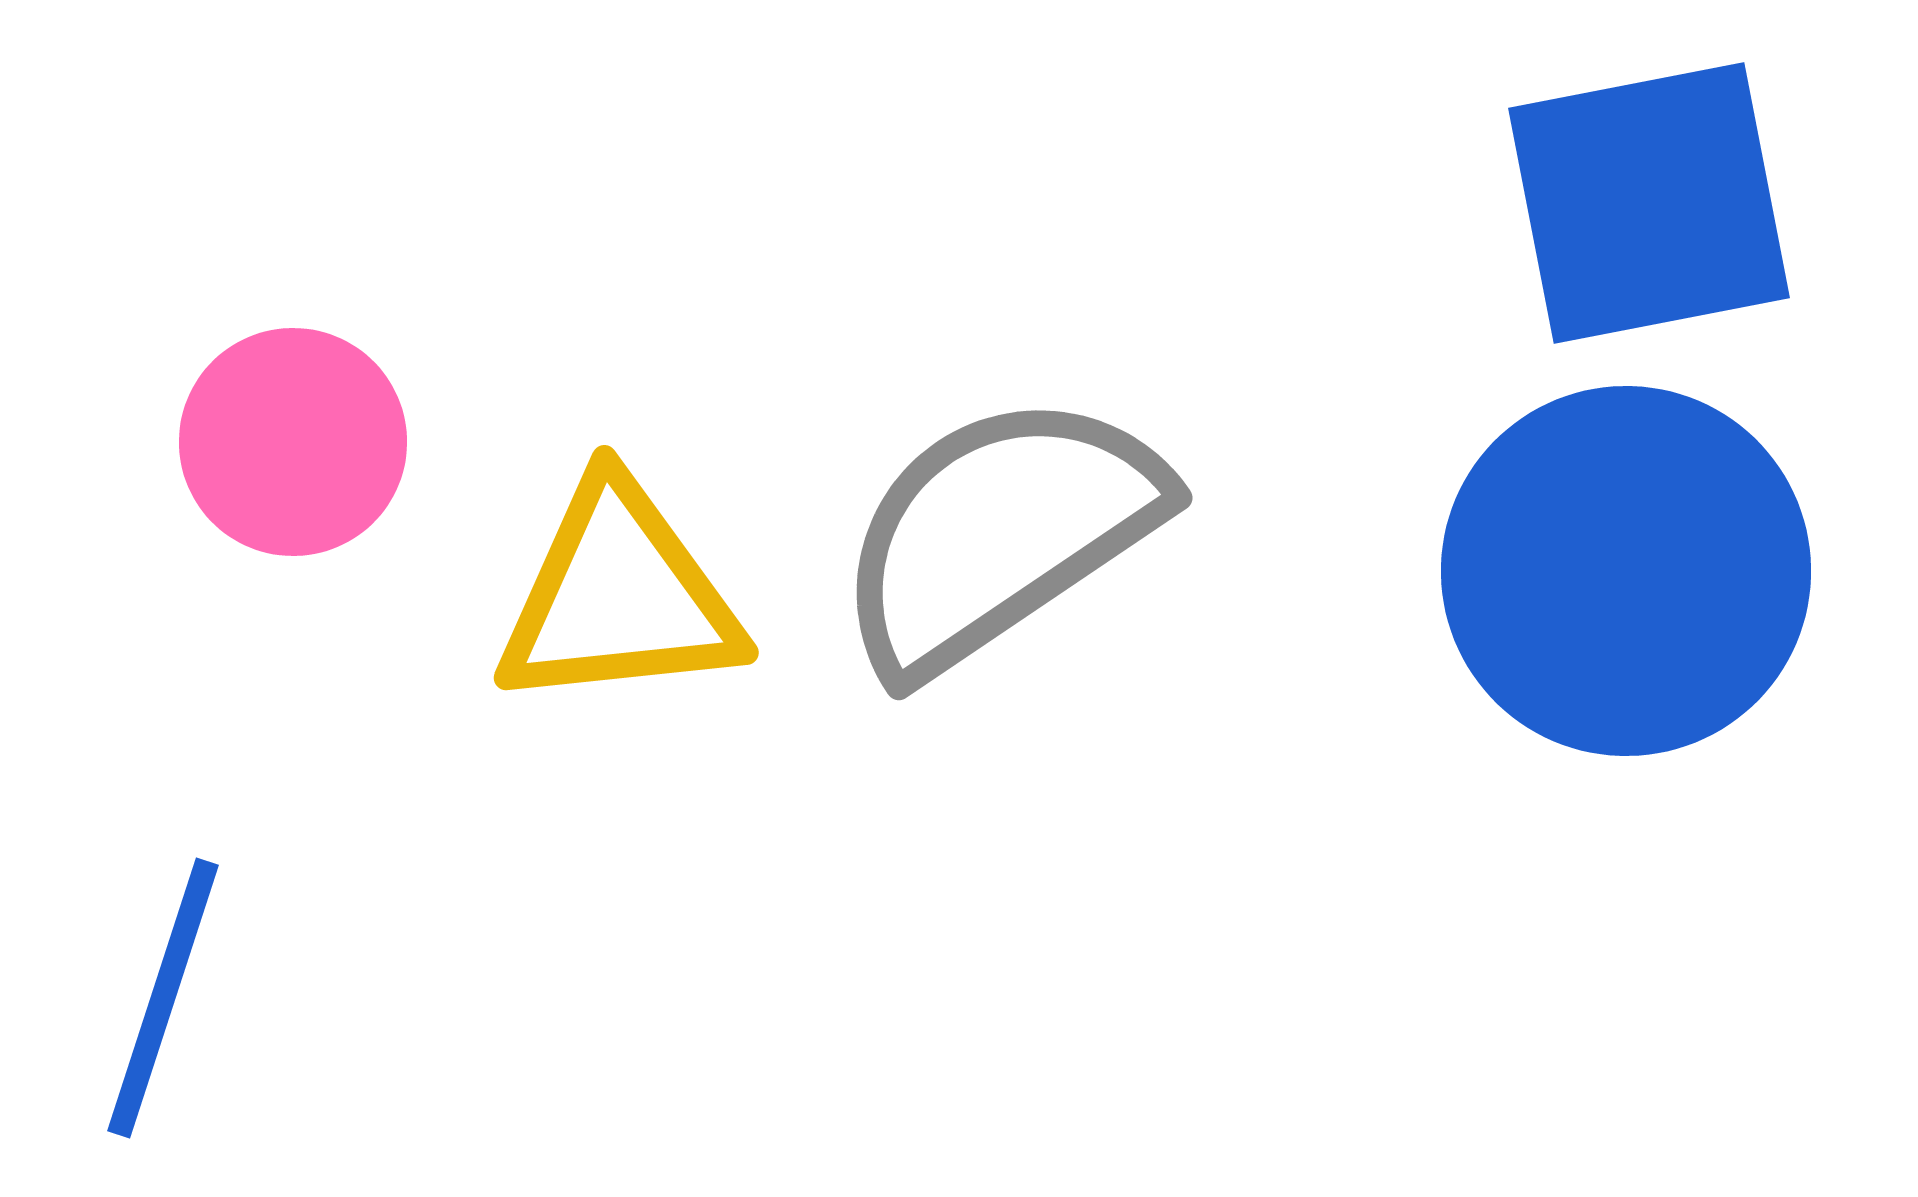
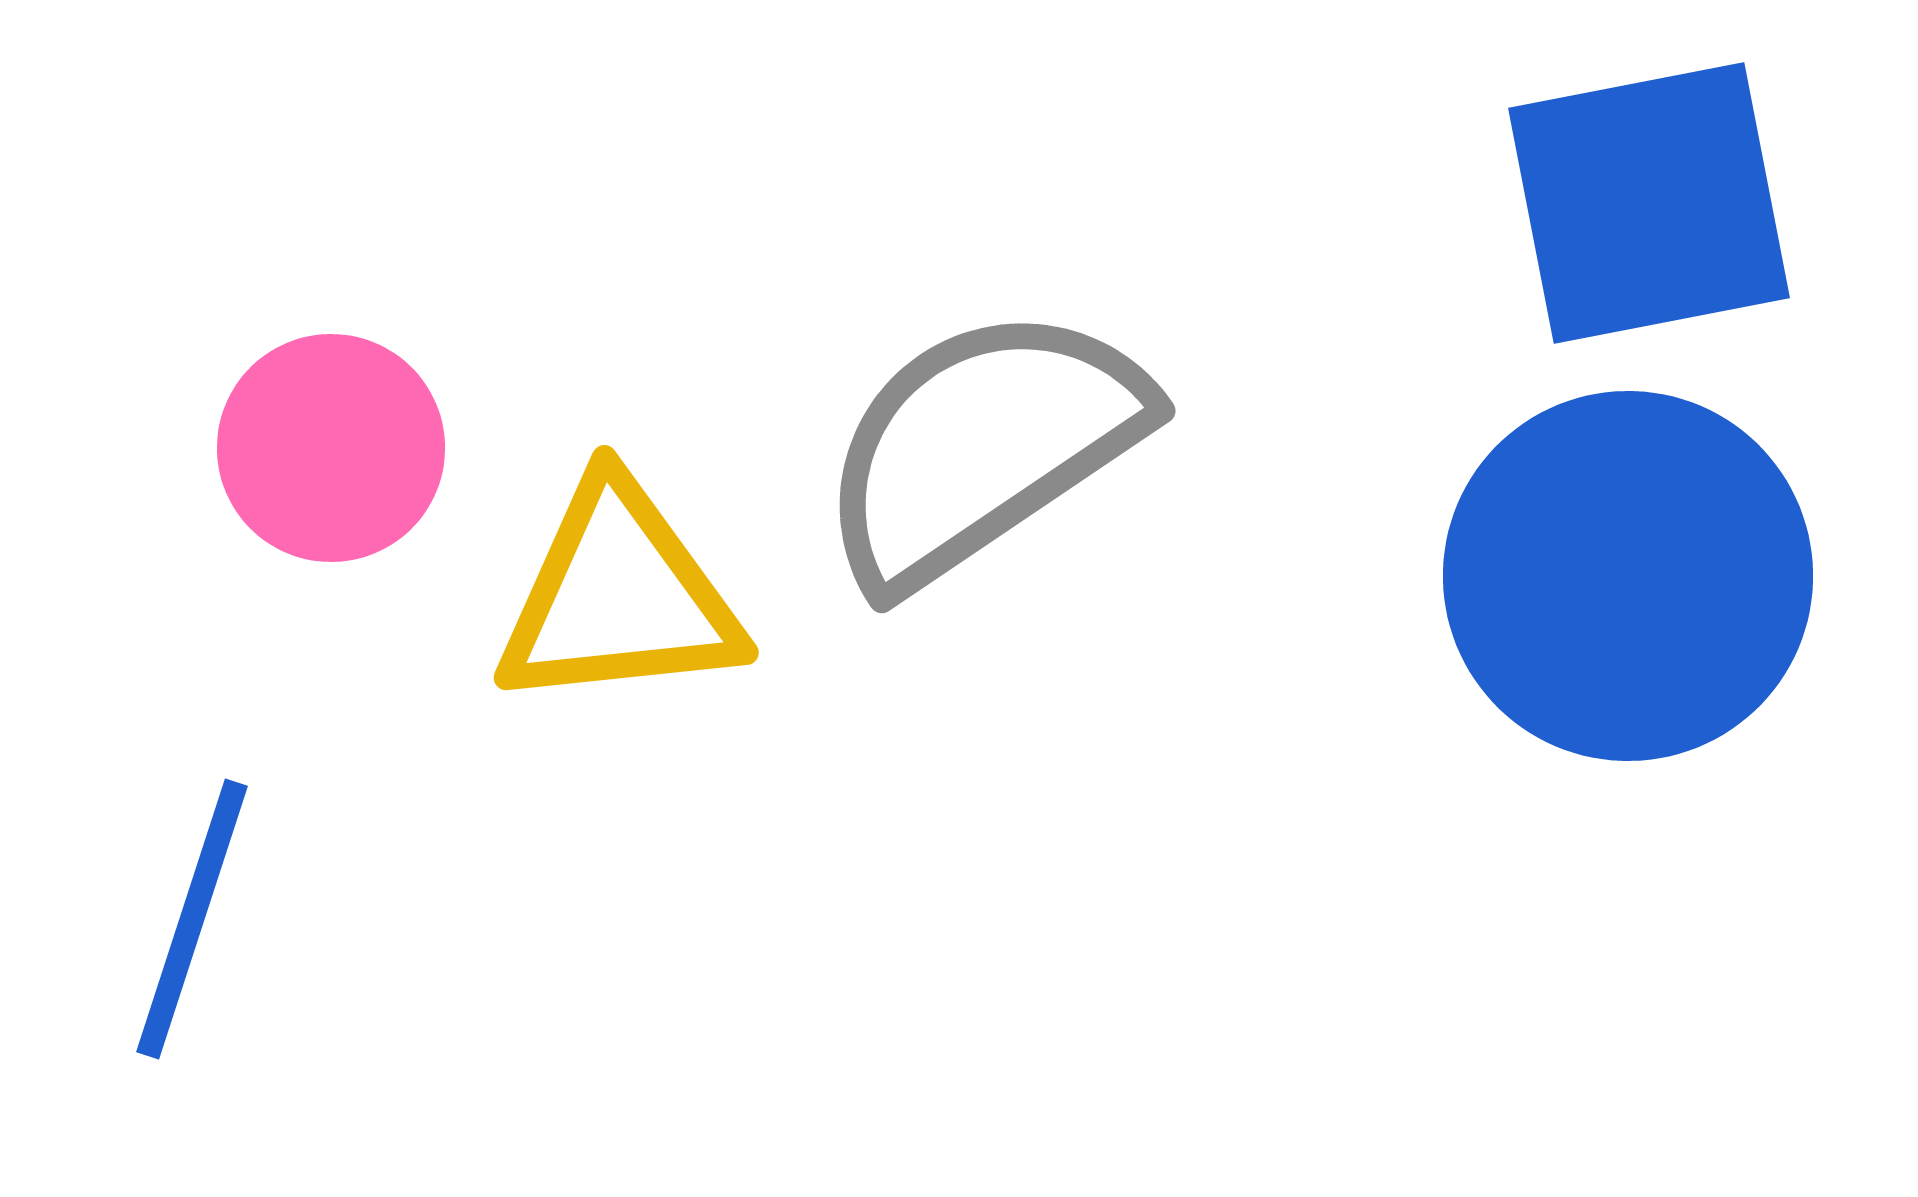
pink circle: moved 38 px right, 6 px down
gray semicircle: moved 17 px left, 87 px up
blue circle: moved 2 px right, 5 px down
blue line: moved 29 px right, 79 px up
